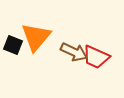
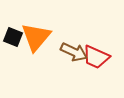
black square: moved 8 px up
